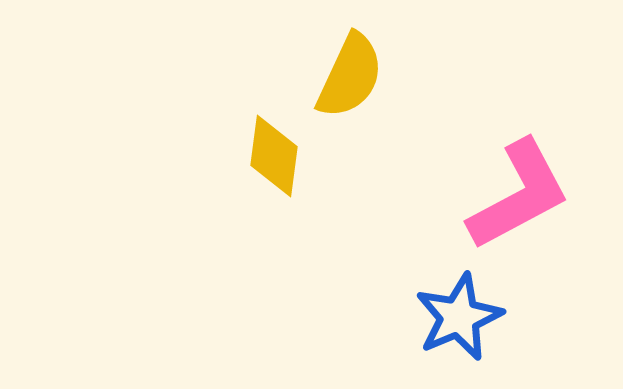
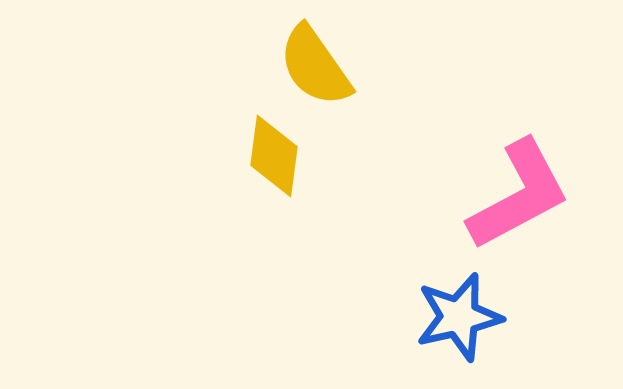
yellow semicircle: moved 35 px left, 10 px up; rotated 120 degrees clockwise
blue star: rotated 10 degrees clockwise
